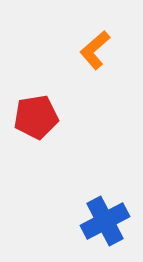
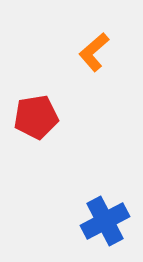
orange L-shape: moved 1 px left, 2 px down
